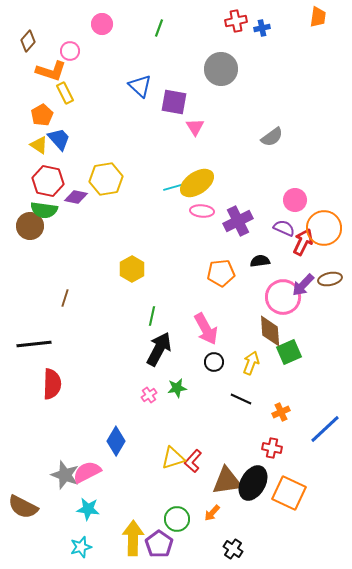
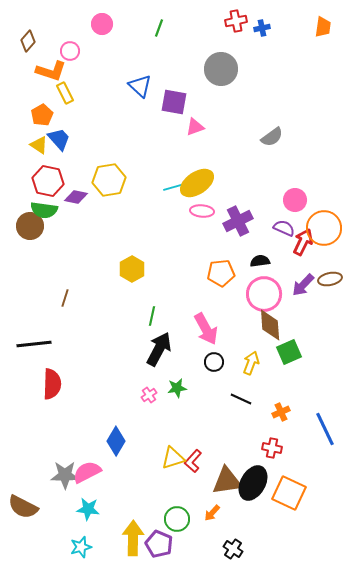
orange trapezoid at (318, 17): moved 5 px right, 10 px down
pink triangle at (195, 127): rotated 42 degrees clockwise
yellow hexagon at (106, 179): moved 3 px right, 1 px down
pink circle at (283, 297): moved 19 px left, 3 px up
brown diamond at (270, 331): moved 6 px up
blue line at (325, 429): rotated 72 degrees counterclockwise
gray star at (65, 475): rotated 20 degrees counterclockwise
purple pentagon at (159, 544): rotated 12 degrees counterclockwise
